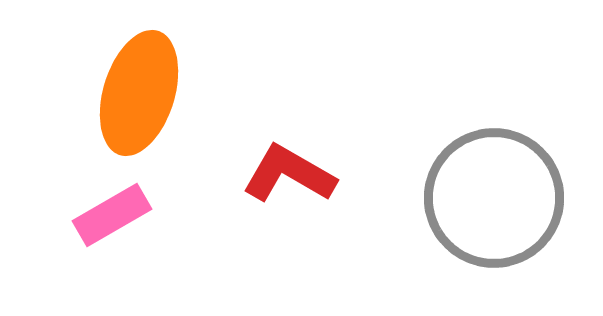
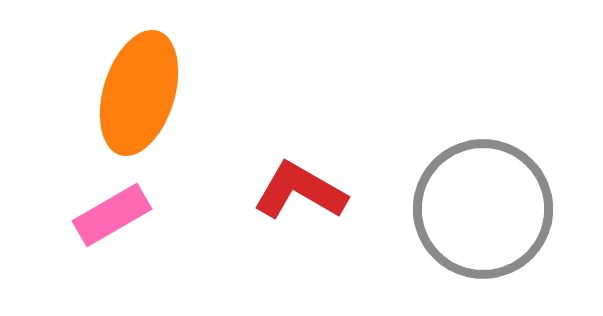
red L-shape: moved 11 px right, 17 px down
gray circle: moved 11 px left, 11 px down
